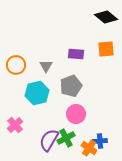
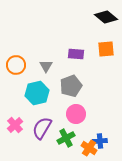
purple semicircle: moved 7 px left, 12 px up
